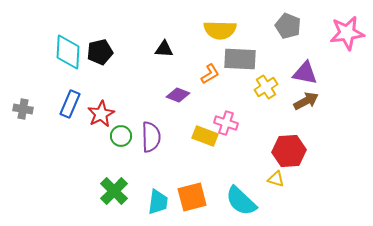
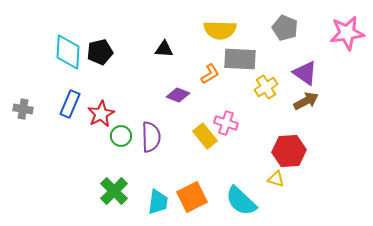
gray pentagon: moved 3 px left, 2 px down
purple triangle: rotated 24 degrees clockwise
yellow rectangle: rotated 30 degrees clockwise
orange square: rotated 12 degrees counterclockwise
